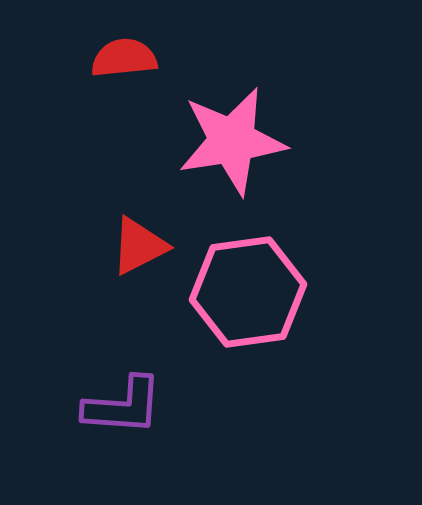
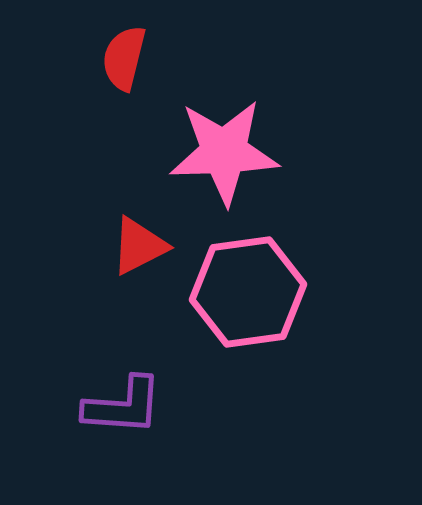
red semicircle: rotated 70 degrees counterclockwise
pink star: moved 8 px left, 11 px down; rotated 7 degrees clockwise
